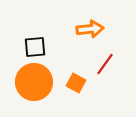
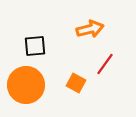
orange arrow: rotated 8 degrees counterclockwise
black square: moved 1 px up
orange circle: moved 8 px left, 3 px down
